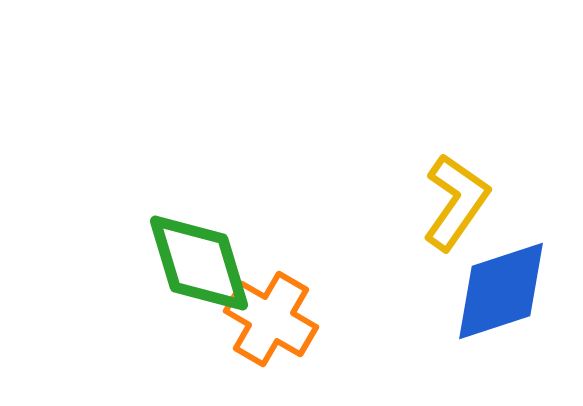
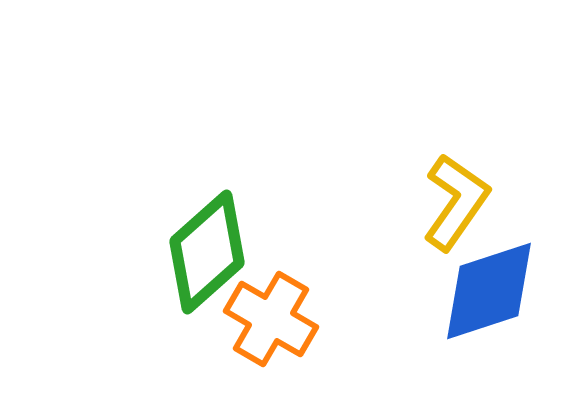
green diamond: moved 8 px right, 11 px up; rotated 65 degrees clockwise
blue diamond: moved 12 px left
